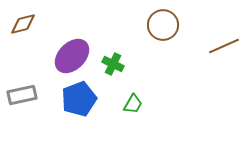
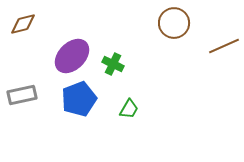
brown circle: moved 11 px right, 2 px up
green trapezoid: moved 4 px left, 5 px down
